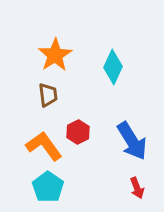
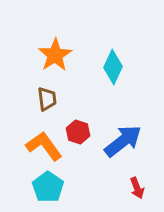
brown trapezoid: moved 1 px left, 4 px down
red hexagon: rotated 15 degrees counterclockwise
blue arrow: moved 9 px left; rotated 96 degrees counterclockwise
